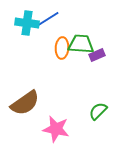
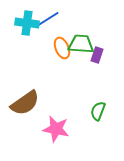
orange ellipse: rotated 25 degrees counterclockwise
purple rectangle: rotated 49 degrees counterclockwise
green semicircle: rotated 24 degrees counterclockwise
